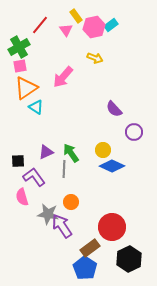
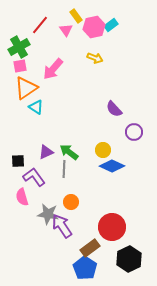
pink arrow: moved 10 px left, 8 px up
green arrow: moved 2 px left, 1 px up; rotated 18 degrees counterclockwise
